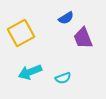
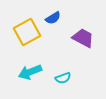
blue semicircle: moved 13 px left
yellow square: moved 6 px right, 1 px up
purple trapezoid: rotated 140 degrees clockwise
